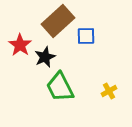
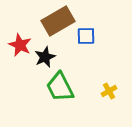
brown rectangle: rotated 12 degrees clockwise
red star: rotated 10 degrees counterclockwise
